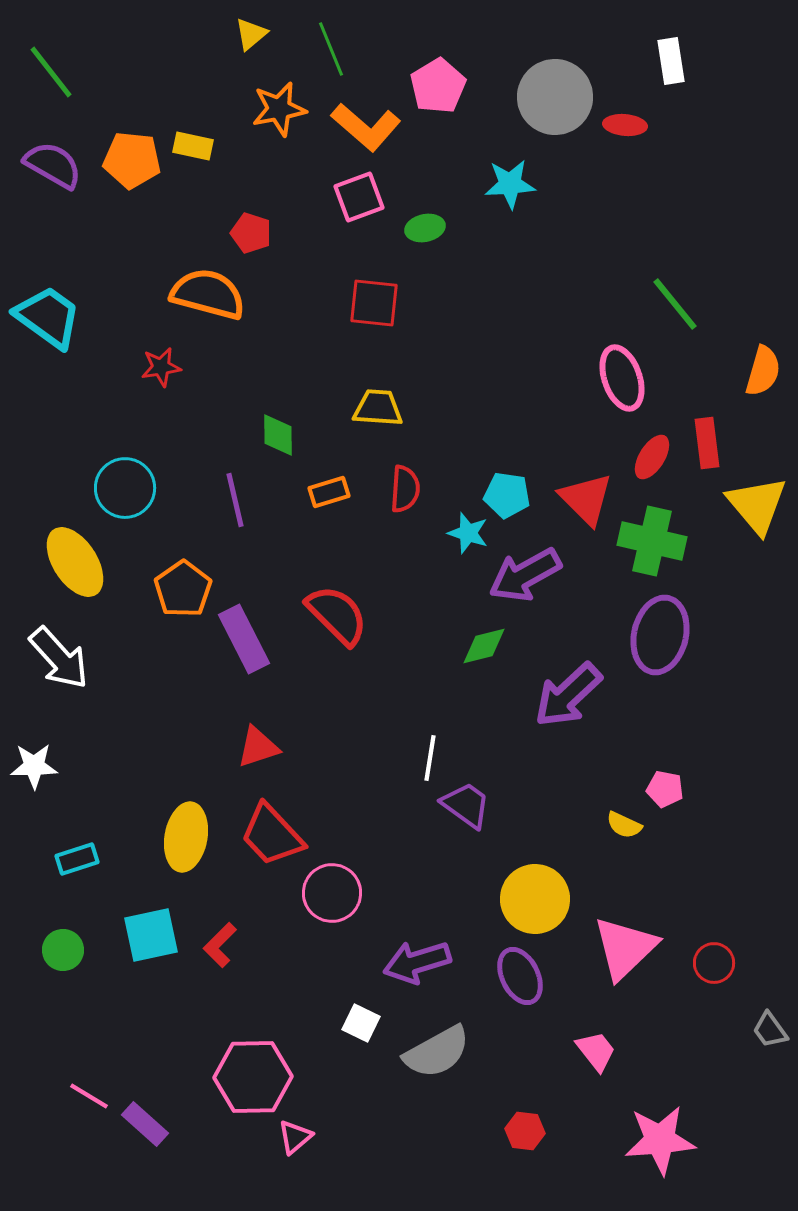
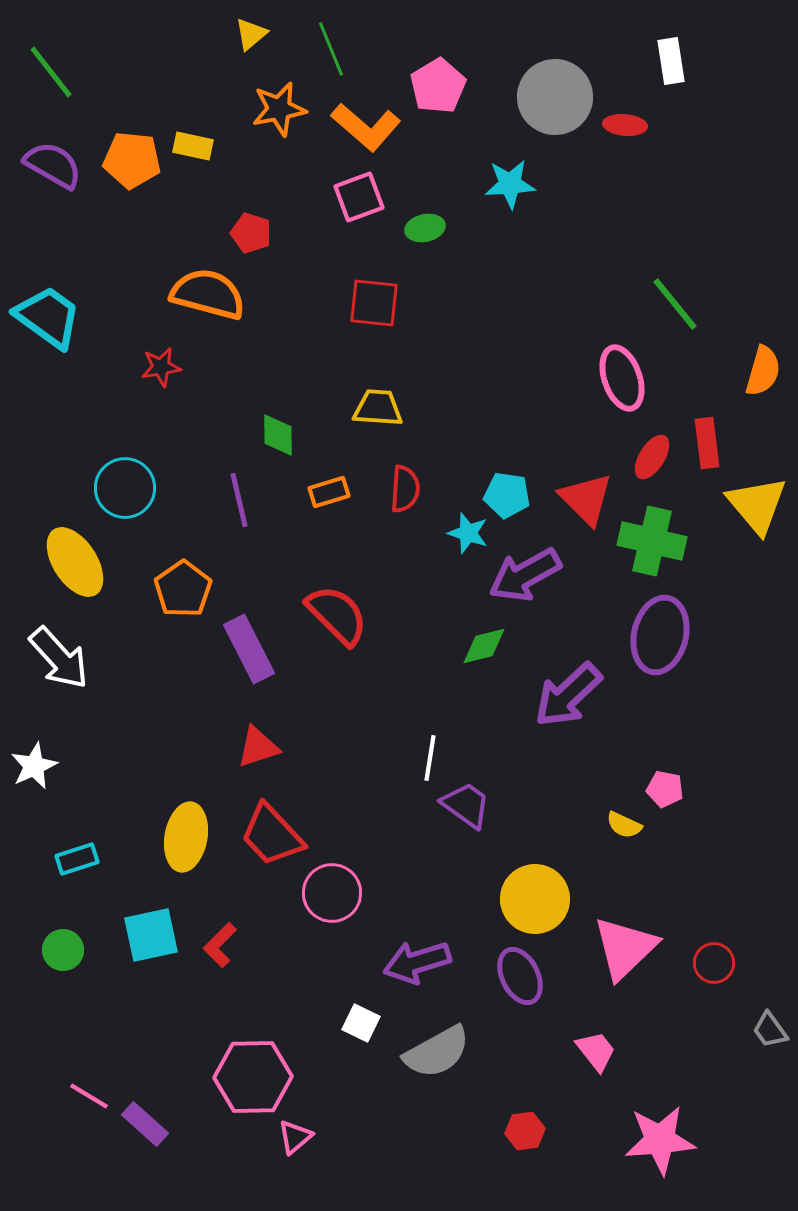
purple line at (235, 500): moved 4 px right
purple rectangle at (244, 639): moved 5 px right, 10 px down
white star at (34, 766): rotated 24 degrees counterclockwise
red hexagon at (525, 1131): rotated 15 degrees counterclockwise
